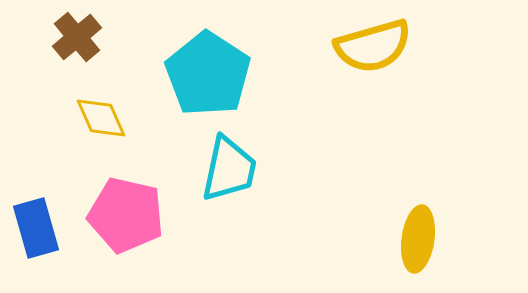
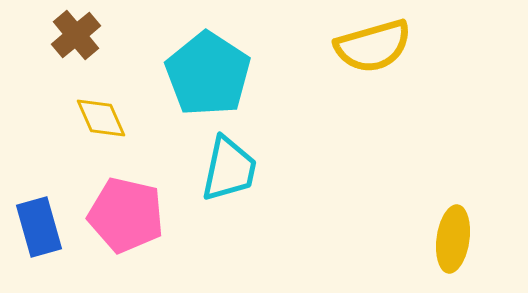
brown cross: moved 1 px left, 2 px up
blue rectangle: moved 3 px right, 1 px up
yellow ellipse: moved 35 px right
